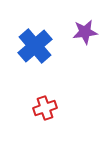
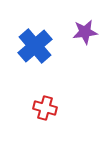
red cross: rotated 35 degrees clockwise
